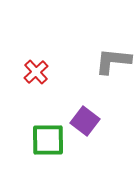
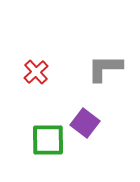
gray L-shape: moved 8 px left, 7 px down; rotated 6 degrees counterclockwise
purple square: moved 2 px down
